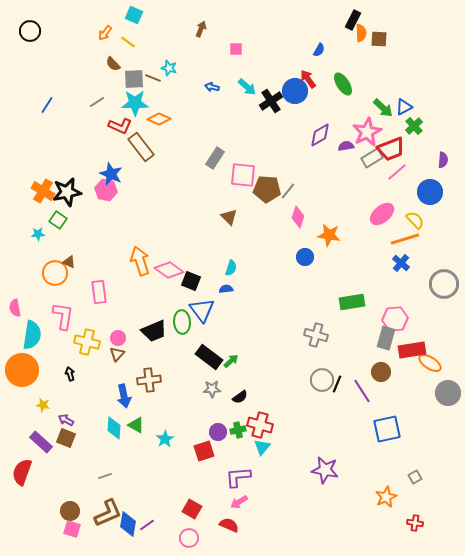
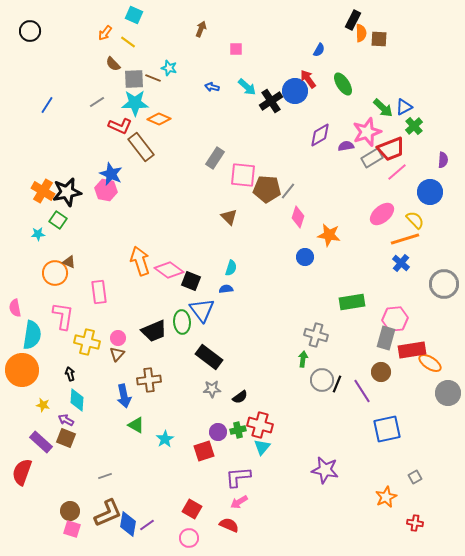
pink star at (367, 132): rotated 8 degrees clockwise
green arrow at (231, 361): moved 72 px right, 2 px up; rotated 42 degrees counterclockwise
cyan diamond at (114, 428): moved 37 px left, 28 px up
